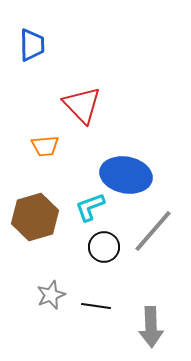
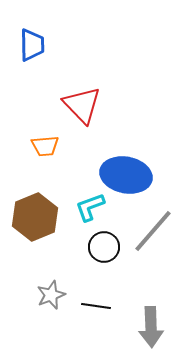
brown hexagon: rotated 6 degrees counterclockwise
